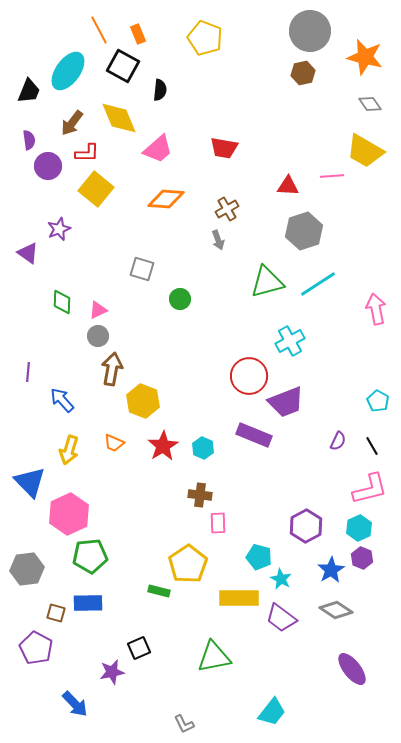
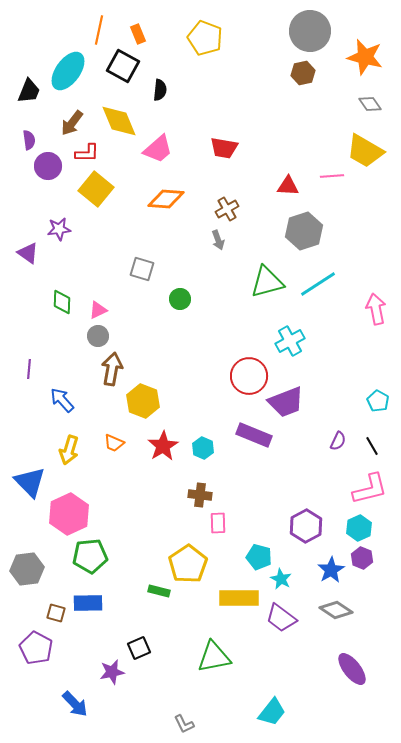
orange line at (99, 30): rotated 40 degrees clockwise
yellow diamond at (119, 118): moved 3 px down
purple star at (59, 229): rotated 15 degrees clockwise
purple line at (28, 372): moved 1 px right, 3 px up
